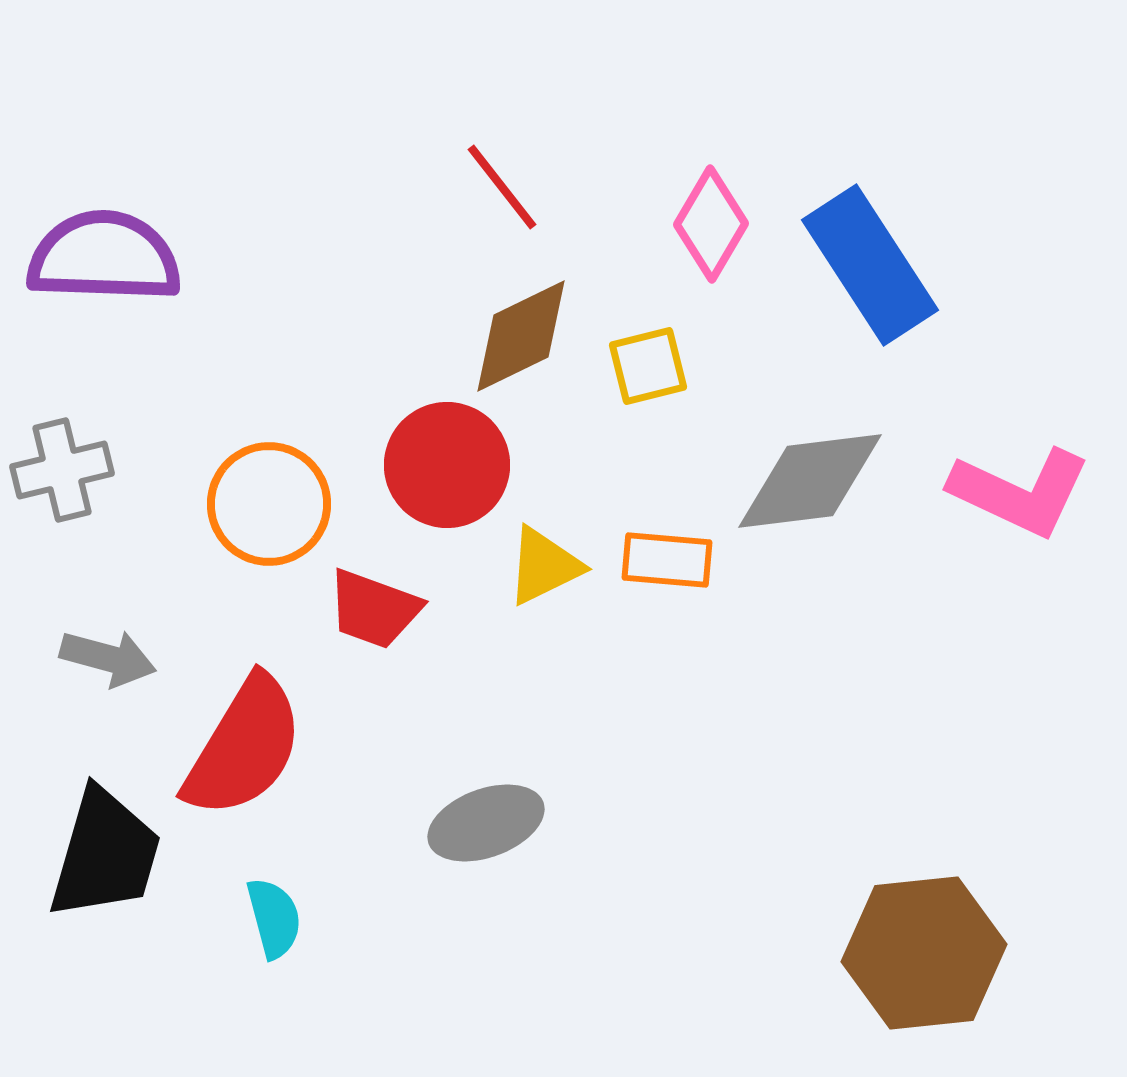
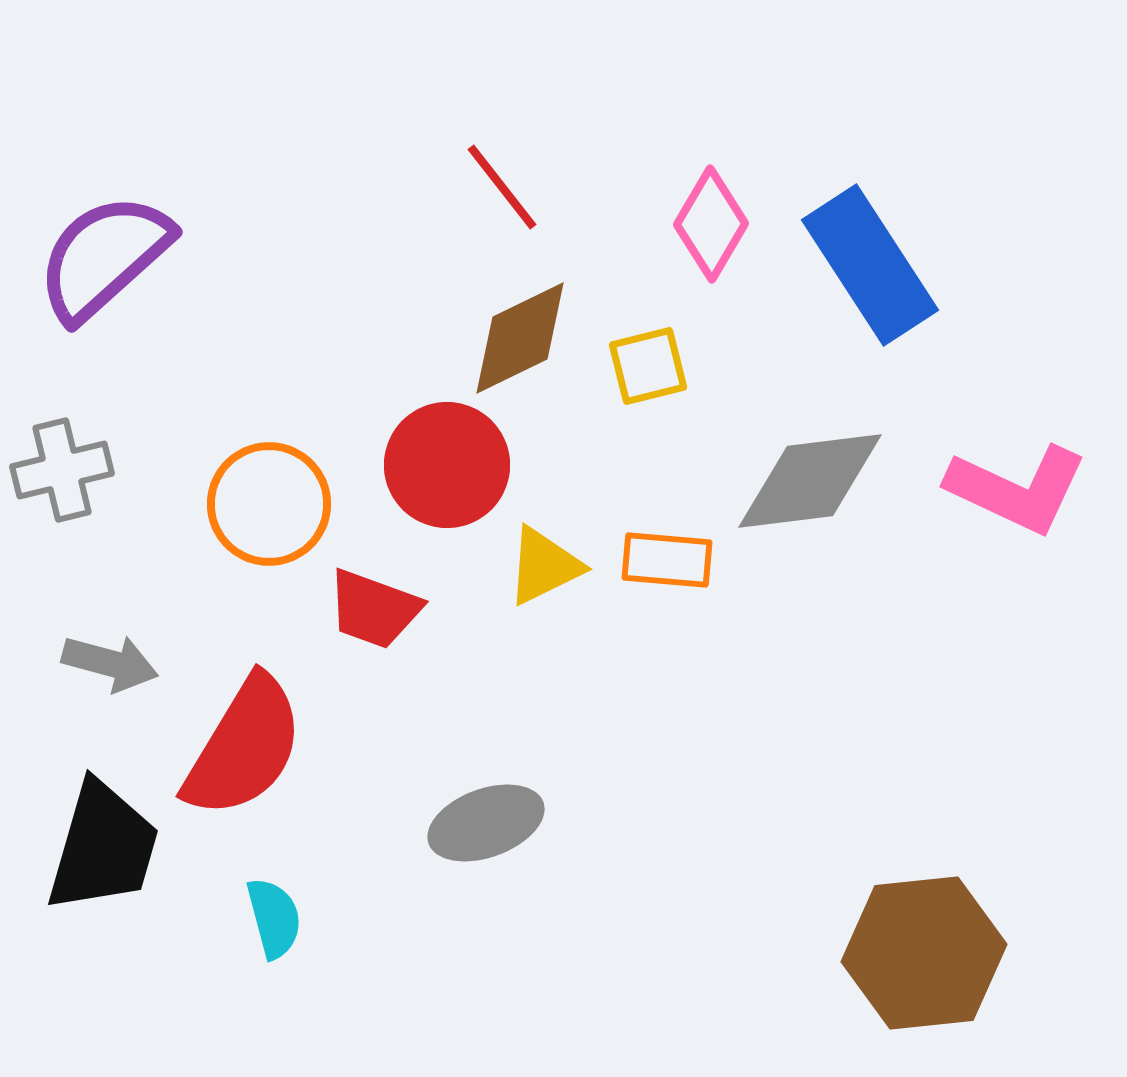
purple semicircle: rotated 44 degrees counterclockwise
brown diamond: moved 1 px left, 2 px down
pink L-shape: moved 3 px left, 3 px up
gray arrow: moved 2 px right, 5 px down
black trapezoid: moved 2 px left, 7 px up
